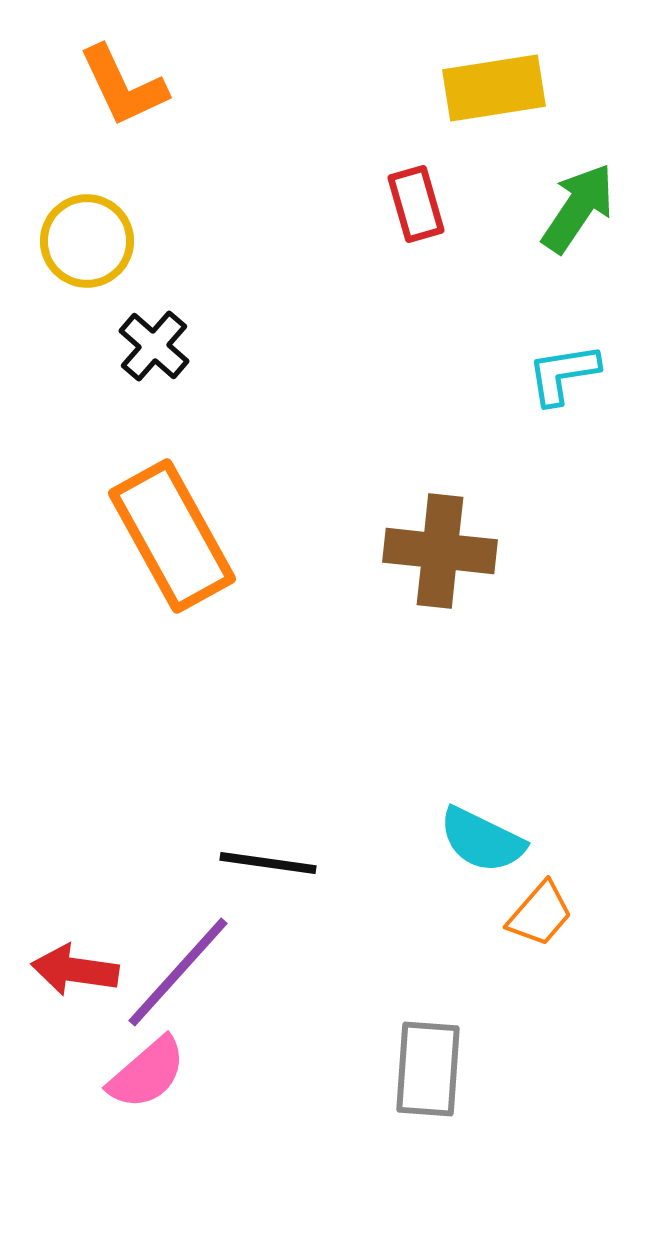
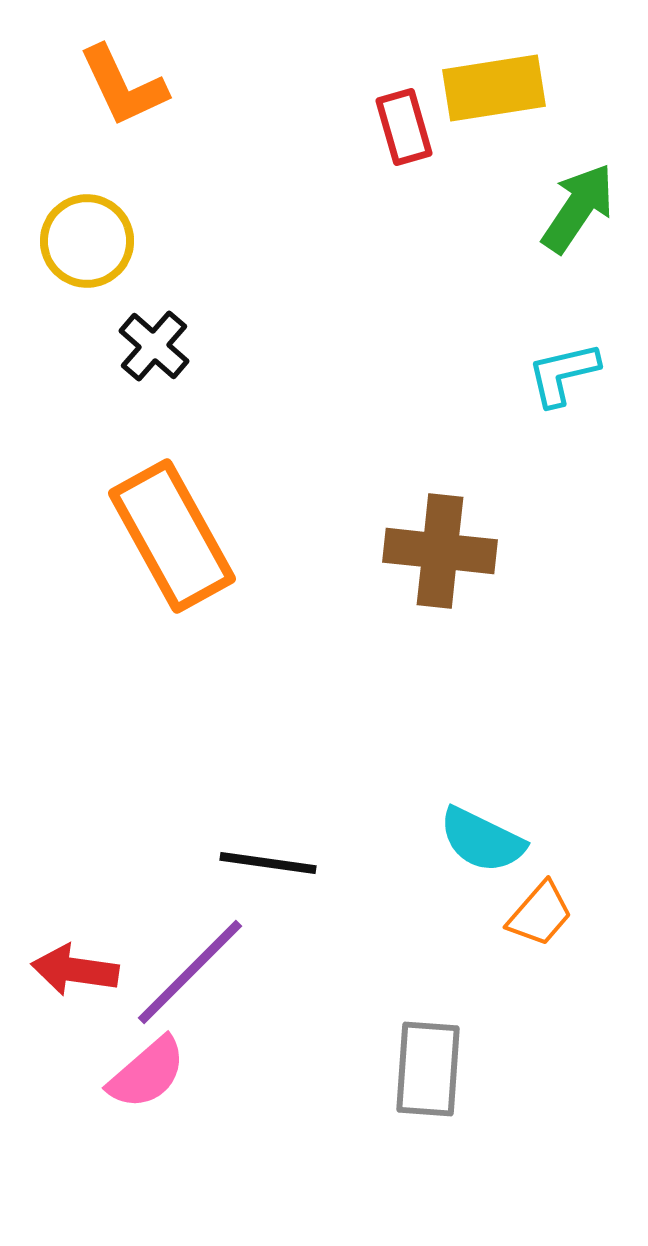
red rectangle: moved 12 px left, 77 px up
cyan L-shape: rotated 4 degrees counterclockwise
purple line: moved 12 px right; rotated 3 degrees clockwise
